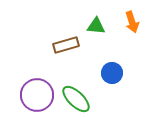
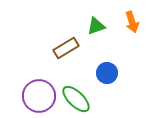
green triangle: rotated 24 degrees counterclockwise
brown rectangle: moved 3 px down; rotated 15 degrees counterclockwise
blue circle: moved 5 px left
purple circle: moved 2 px right, 1 px down
